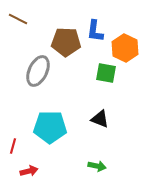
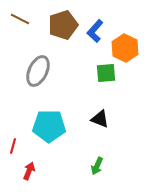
brown line: moved 2 px right
blue L-shape: rotated 35 degrees clockwise
brown pentagon: moved 3 px left, 17 px up; rotated 20 degrees counterclockwise
green square: rotated 15 degrees counterclockwise
cyan pentagon: moved 1 px left, 1 px up
green arrow: rotated 102 degrees clockwise
red arrow: rotated 54 degrees counterclockwise
